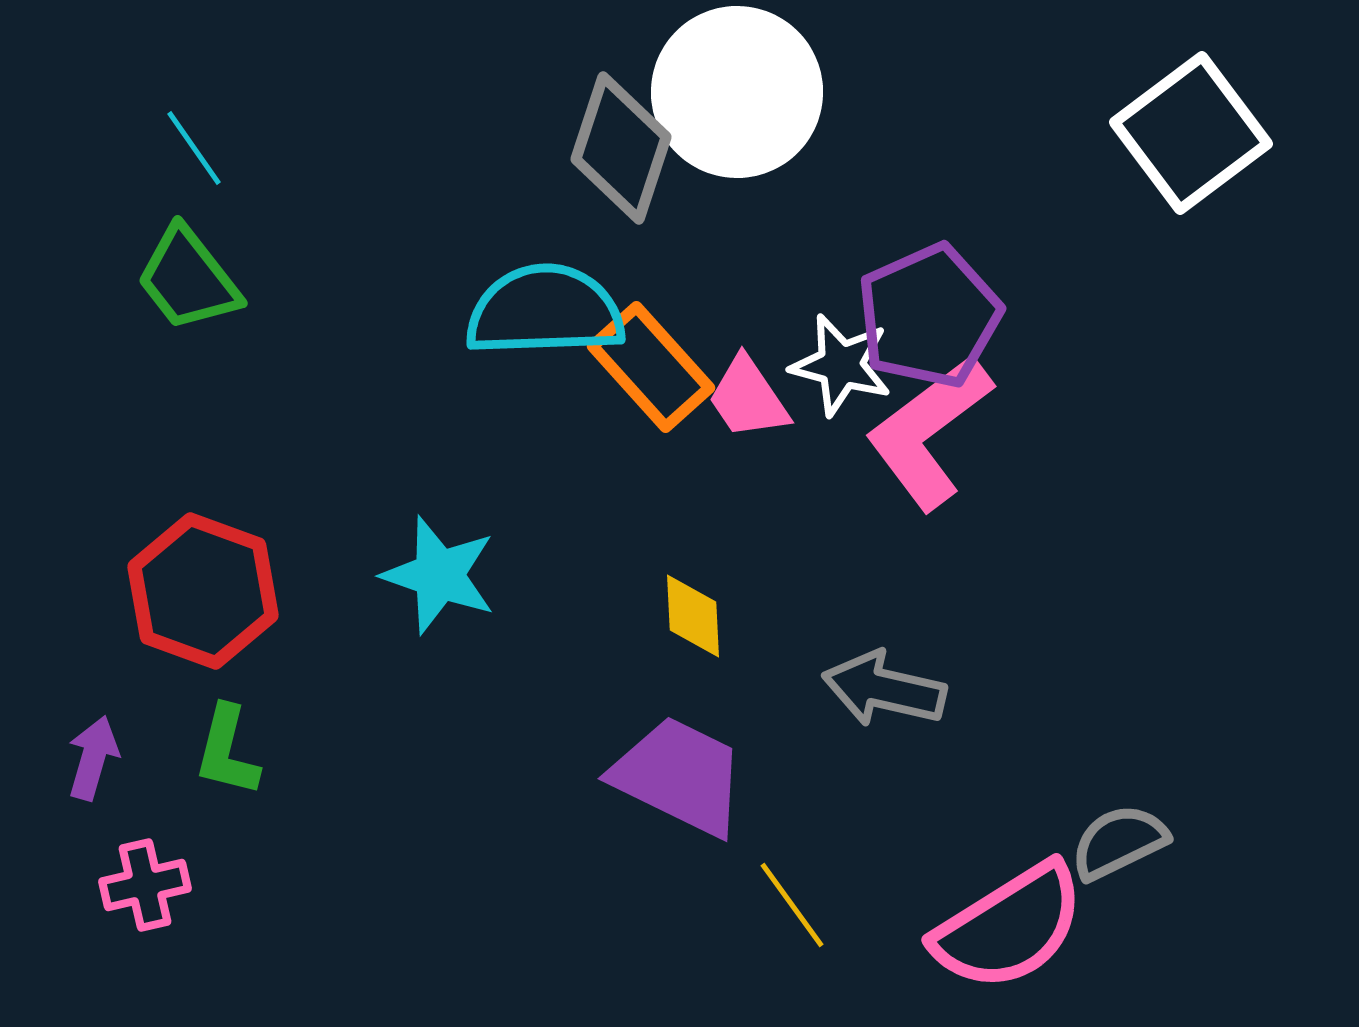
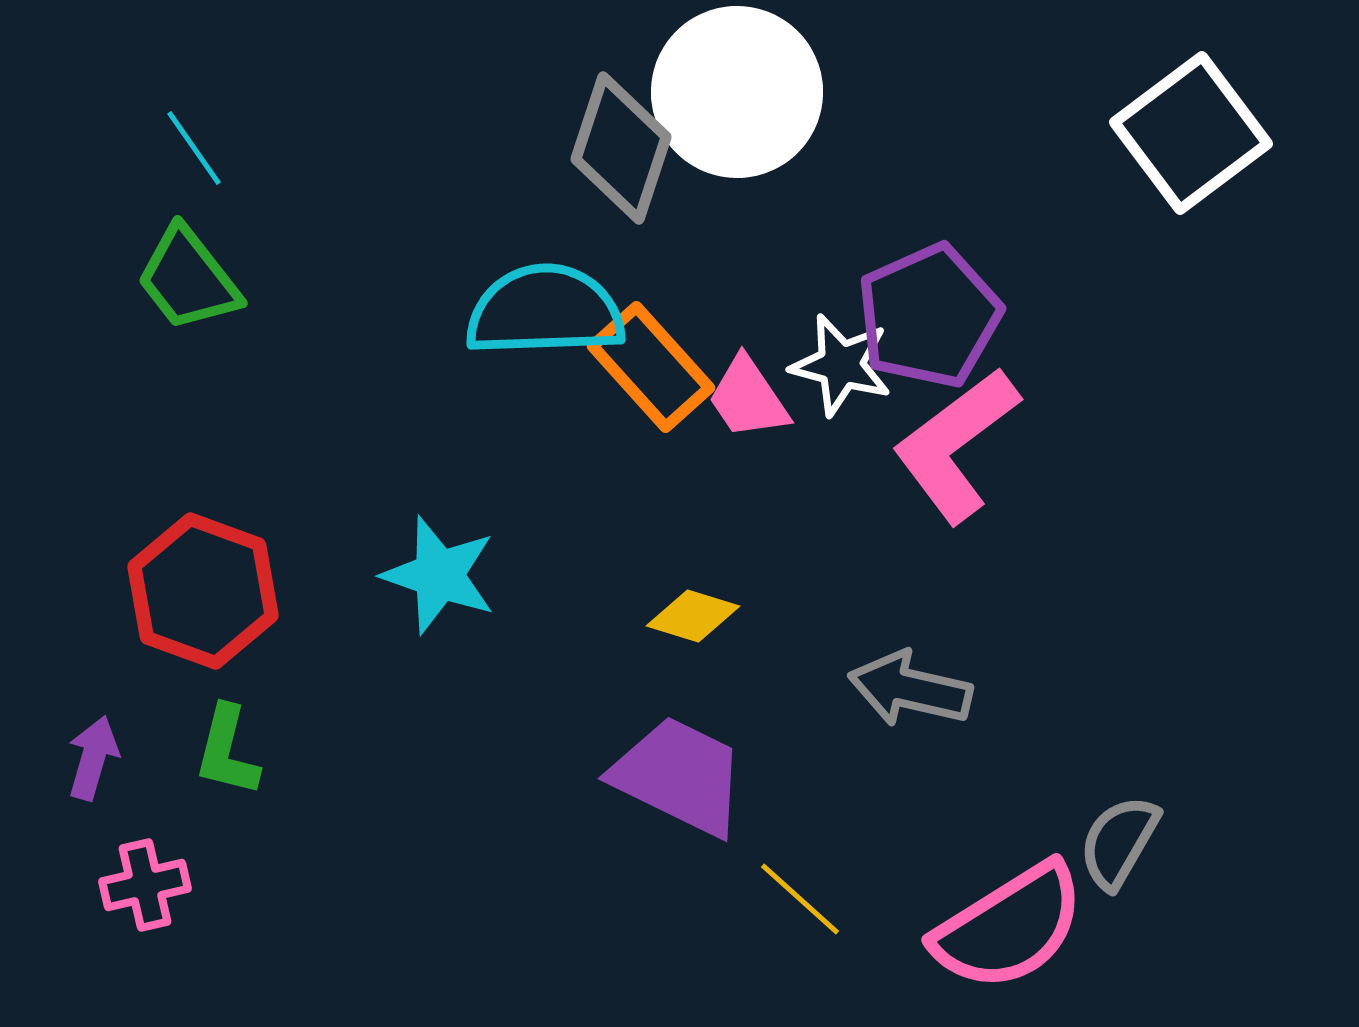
pink L-shape: moved 27 px right, 13 px down
yellow diamond: rotated 70 degrees counterclockwise
gray arrow: moved 26 px right
gray semicircle: rotated 34 degrees counterclockwise
yellow line: moved 8 px right, 6 px up; rotated 12 degrees counterclockwise
